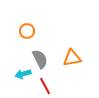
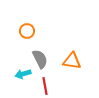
orange triangle: moved 3 px down; rotated 18 degrees clockwise
red line: rotated 18 degrees clockwise
